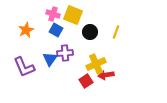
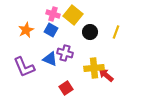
yellow square: rotated 18 degrees clockwise
blue square: moved 5 px left
purple cross: rotated 21 degrees clockwise
blue triangle: rotated 42 degrees counterclockwise
yellow cross: moved 2 px left, 4 px down; rotated 18 degrees clockwise
red arrow: rotated 49 degrees clockwise
red square: moved 20 px left, 7 px down
